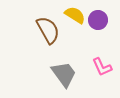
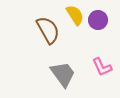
yellow semicircle: rotated 25 degrees clockwise
gray trapezoid: moved 1 px left
